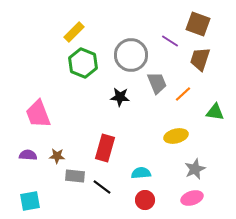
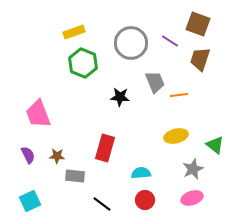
yellow rectangle: rotated 25 degrees clockwise
gray circle: moved 12 px up
gray trapezoid: moved 2 px left, 1 px up
orange line: moved 4 px left, 1 px down; rotated 36 degrees clockwise
green triangle: moved 33 px down; rotated 30 degrees clockwise
purple semicircle: rotated 60 degrees clockwise
gray star: moved 2 px left
black line: moved 17 px down
cyan square: rotated 15 degrees counterclockwise
